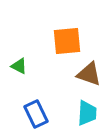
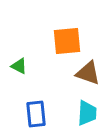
brown triangle: moved 1 px left, 1 px up
blue rectangle: rotated 20 degrees clockwise
